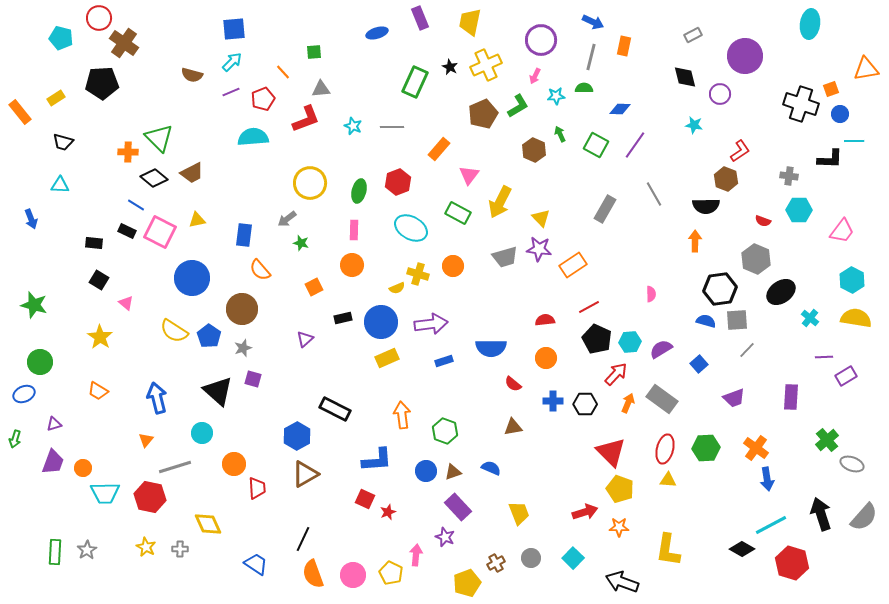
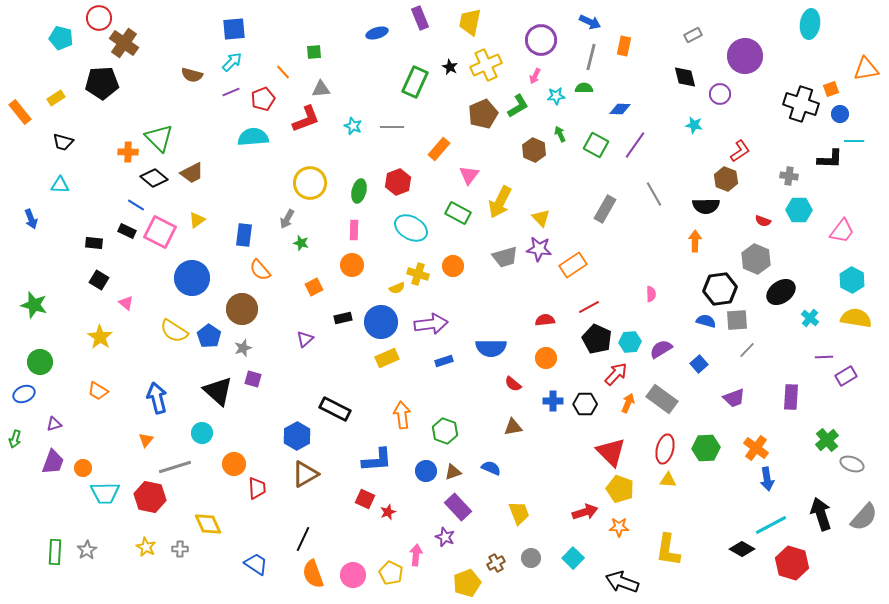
blue arrow at (593, 22): moved 3 px left
gray arrow at (287, 219): rotated 24 degrees counterclockwise
yellow triangle at (197, 220): rotated 24 degrees counterclockwise
